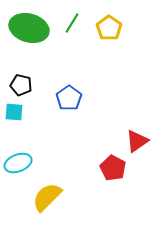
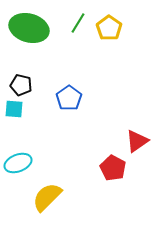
green line: moved 6 px right
cyan square: moved 3 px up
